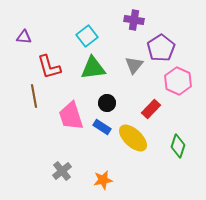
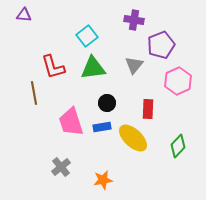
purple triangle: moved 22 px up
purple pentagon: moved 3 px up; rotated 12 degrees clockwise
red L-shape: moved 4 px right
pink hexagon: rotated 12 degrees clockwise
brown line: moved 3 px up
red rectangle: moved 3 px left; rotated 42 degrees counterclockwise
pink trapezoid: moved 6 px down
blue rectangle: rotated 42 degrees counterclockwise
green diamond: rotated 25 degrees clockwise
gray cross: moved 1 px left, 4 px up
